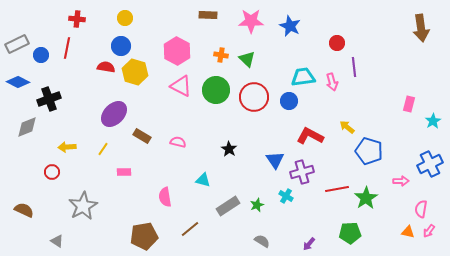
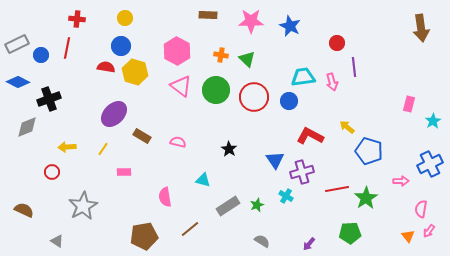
pink triangle at (181, 86): rotated 10 degrees clockwise
orange triangle at (408, 232): moved 4 px down; rotated 40 degrees clockwise
